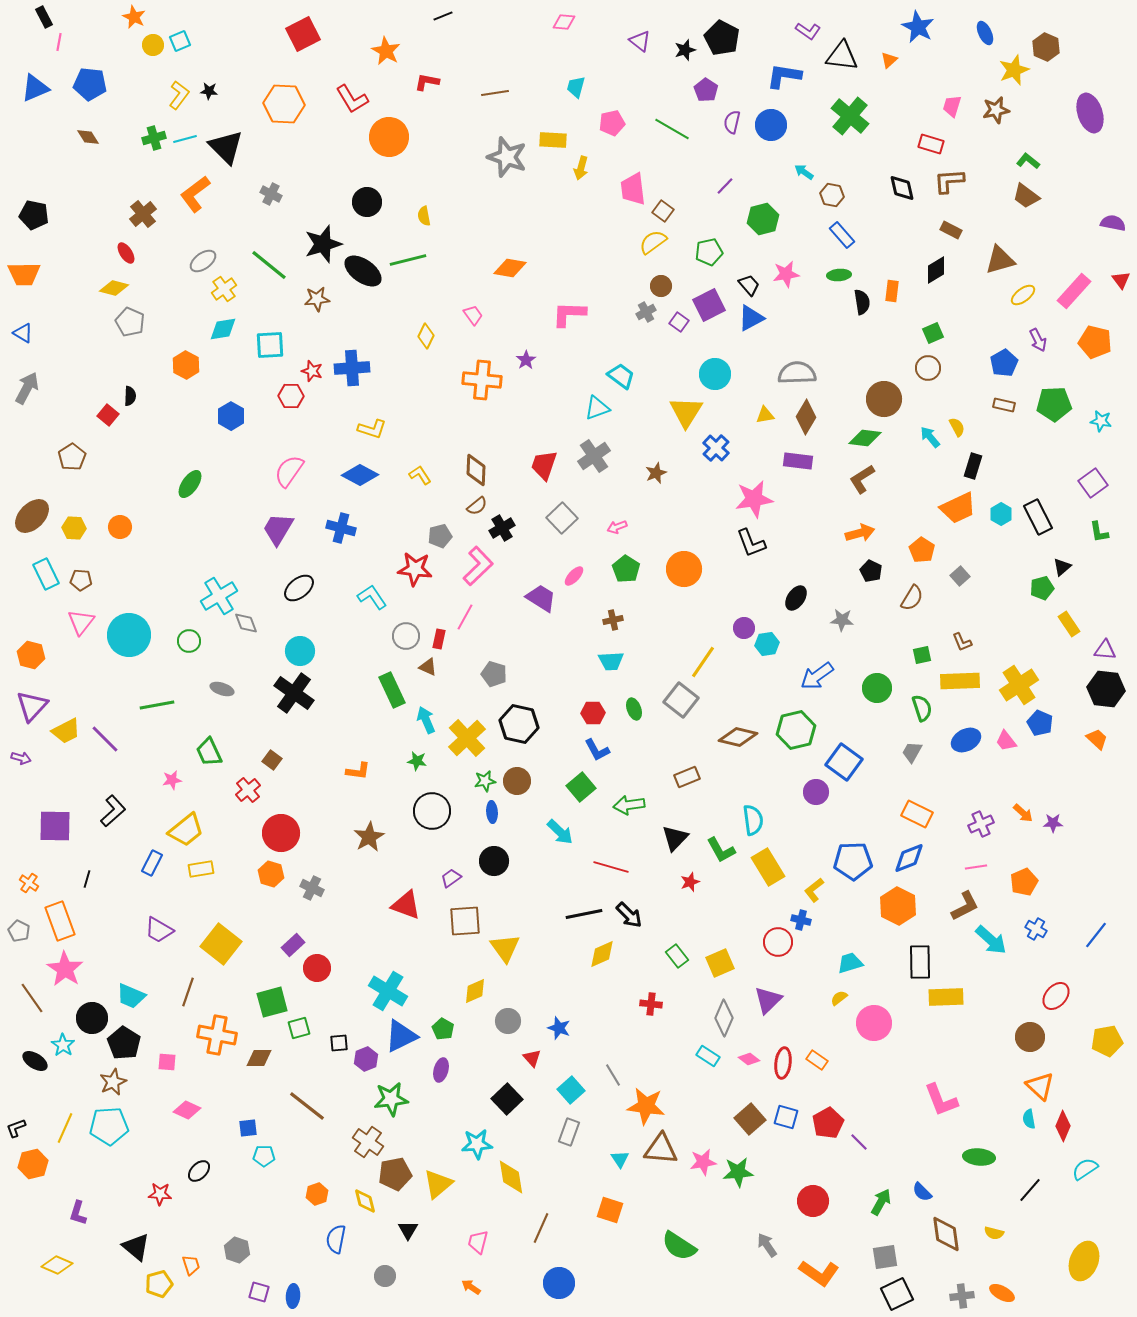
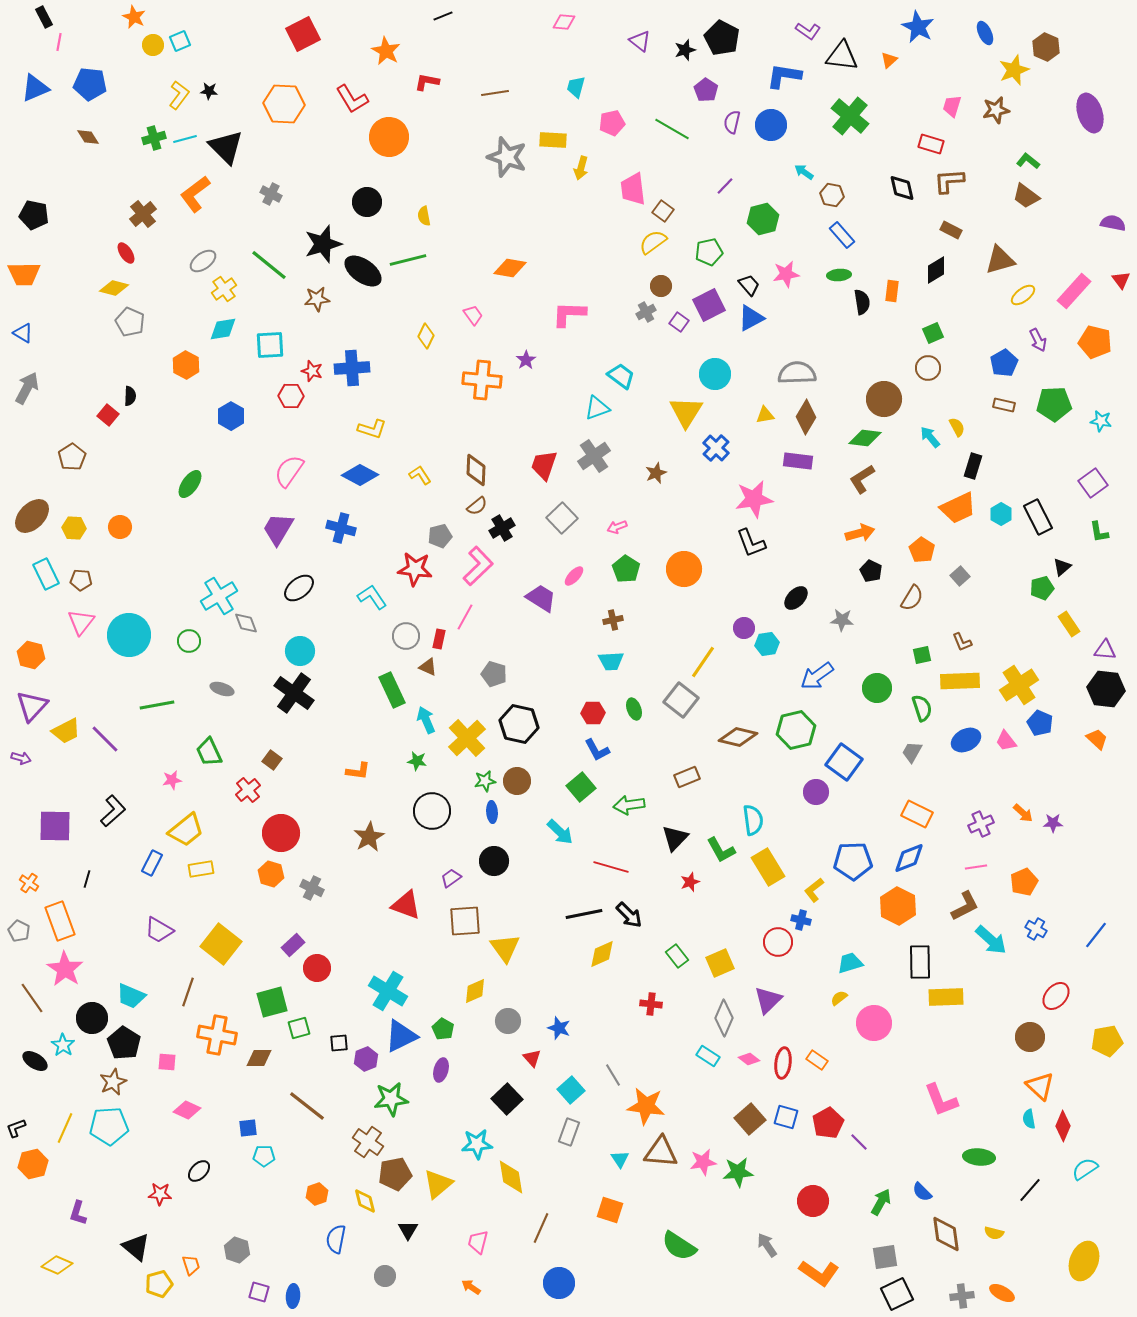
black ellipse at (796, 598): rotated 10 degrees clockwise
brown triangle at (661, 1149): moved 3 px down
